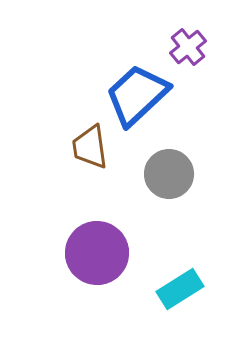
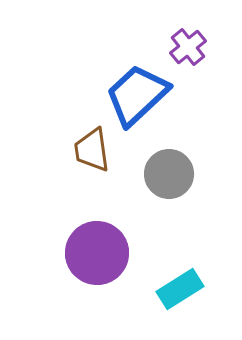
brown trapezoid: moved 2 px right, 3 px down
